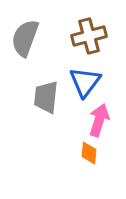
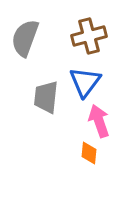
pink arrow: moved 1 px down; rotated 36 degrees counterclockwise
